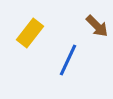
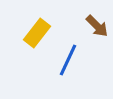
yellow rectangle: moved 7 px right
